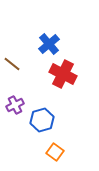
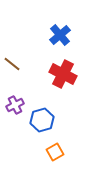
blue cross: moved 11 px right, 9 px up
orange square: rotated 24 degrees clockwise
